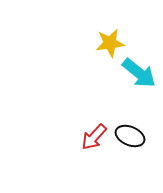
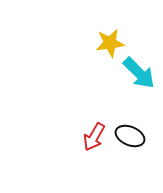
cyan arrow: rotated 6 degrees clockwise
red arrow: rotated 12 degrees counterclockwise
